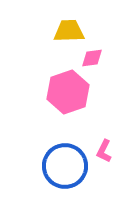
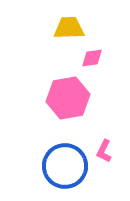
yellow trapezoid: moved 3 px up
pink hexagon: moved 6 px down; rotated 9 degrees clockwise
